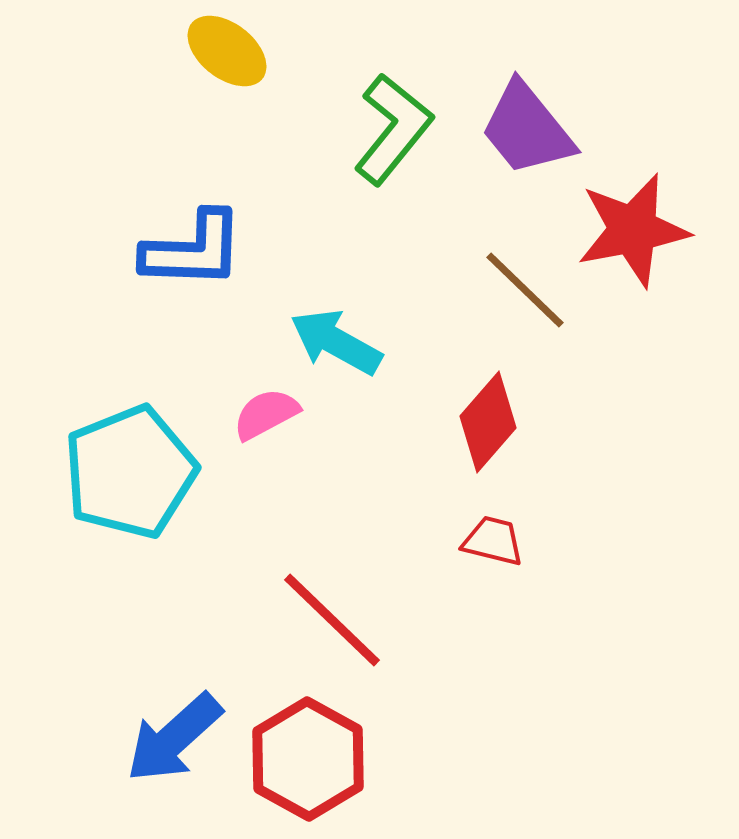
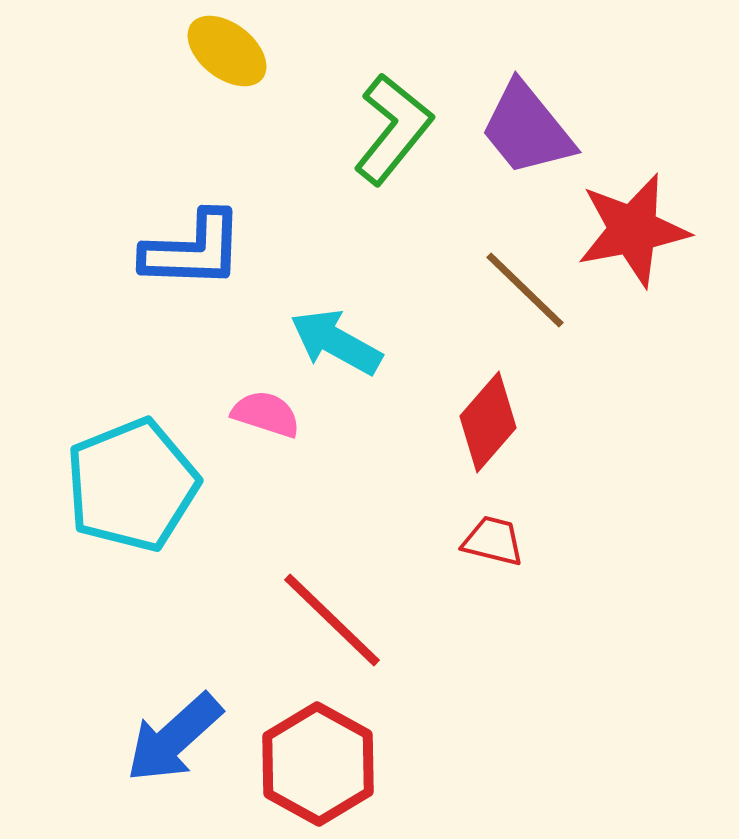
pink semicircle: rotated 46 degrees clockwise
cyan pentagon: moved 2 px right, 13 px down
red hexagon: moved 10 px right, 5 px down
